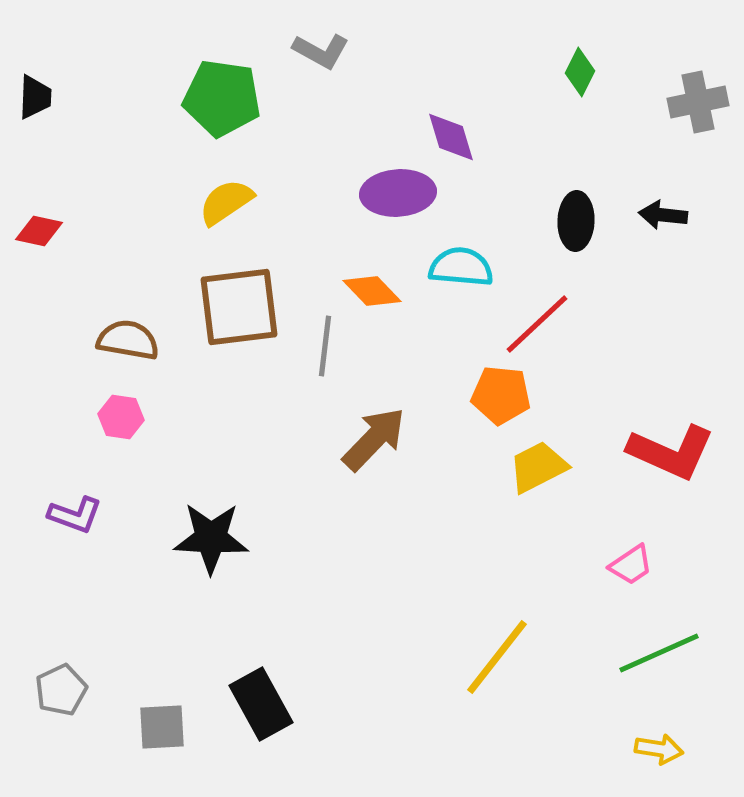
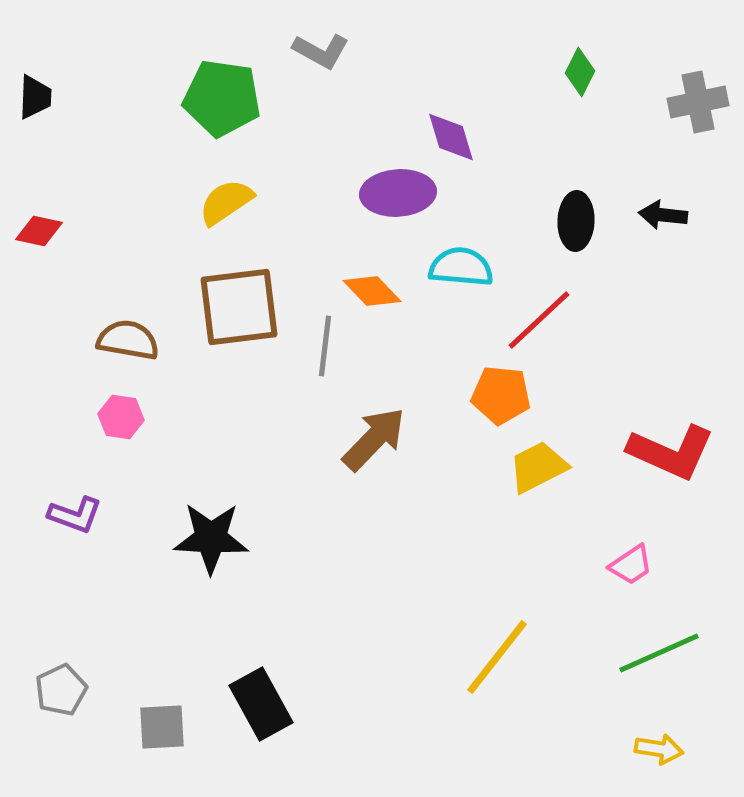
red line: moved 2 px right, 4 px up
